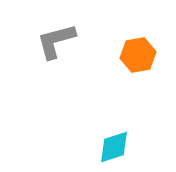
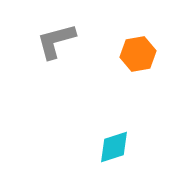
orange hexagon: moved 1 px up
